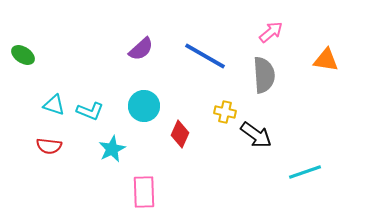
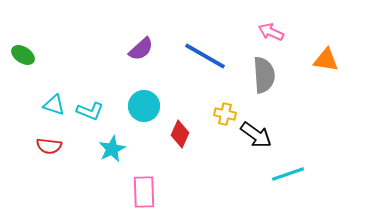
pink arrow: rotated 115 degrees counterclockwise
yellow cross: moved 2 px down
cyan line: moved 17 px left, 2 px down
